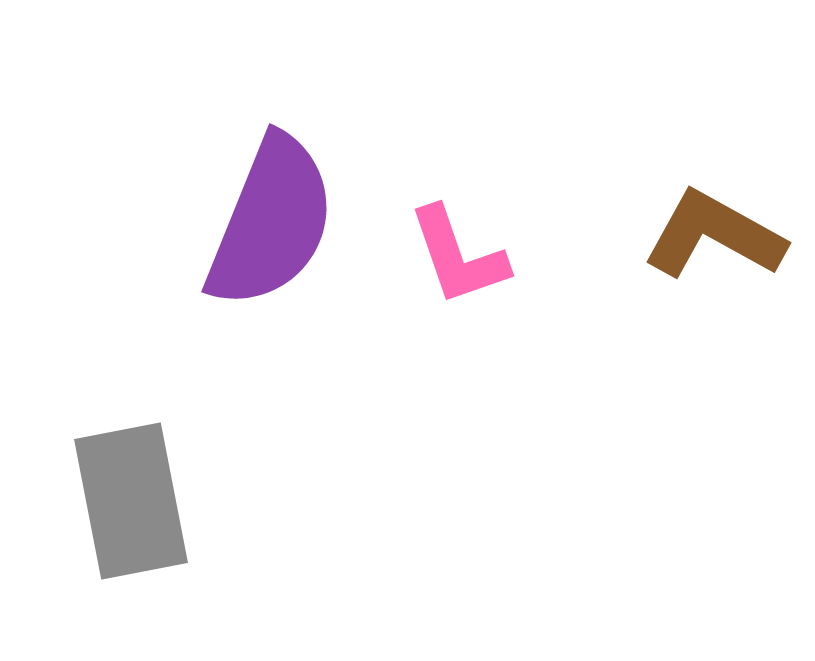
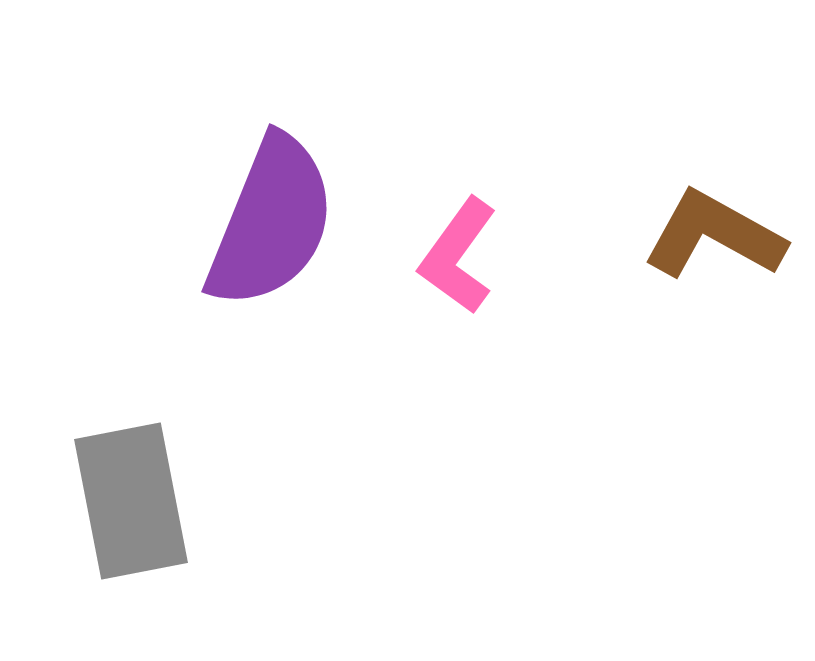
pink L-shape: rotated 55 degrees clockwise
